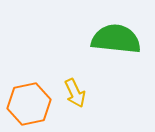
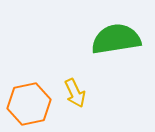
green semicircle: rotated 15 degrees counterclockwise
